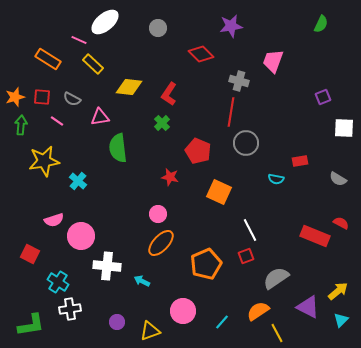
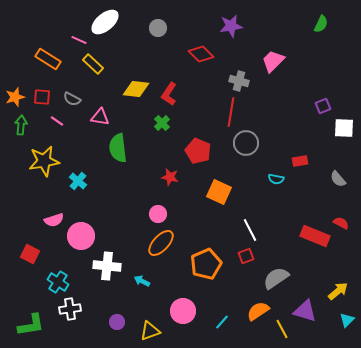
pink trapezoid at (273, 61): rotated 25 degrees clockwise
yellow diamond at (129, 87): moved 7 px right, 2 px down
purple square at (323, 97): moved 9 px down
pink triangle at (100, 117): rotated 18 degrees clockwise
gray semicircle at (338, 179): rotated 18 degrees clockwise
purple triangle at (308, 307): moved 3 px left, 4 px down; rotated 10 degrees counterclockwise
cyan triangle at (341, 320): moved 6 px right
yellow line at (277, 333): moved 5 px right, 4 px up
